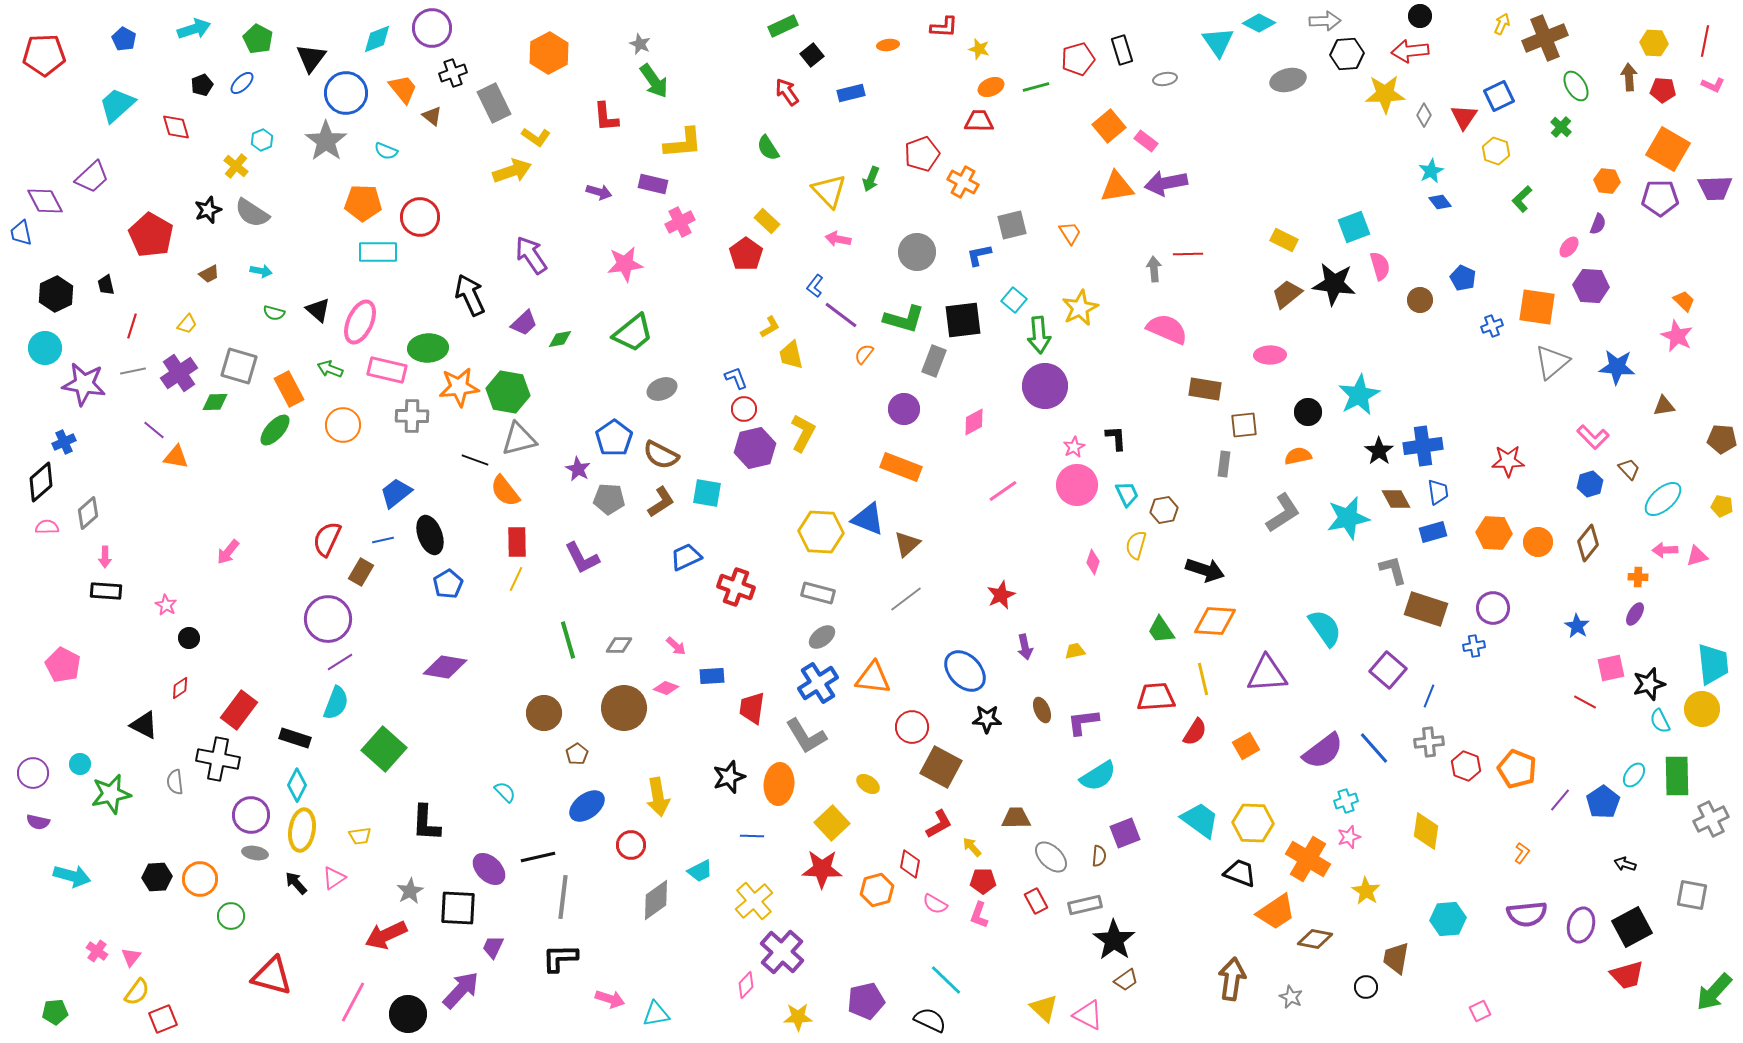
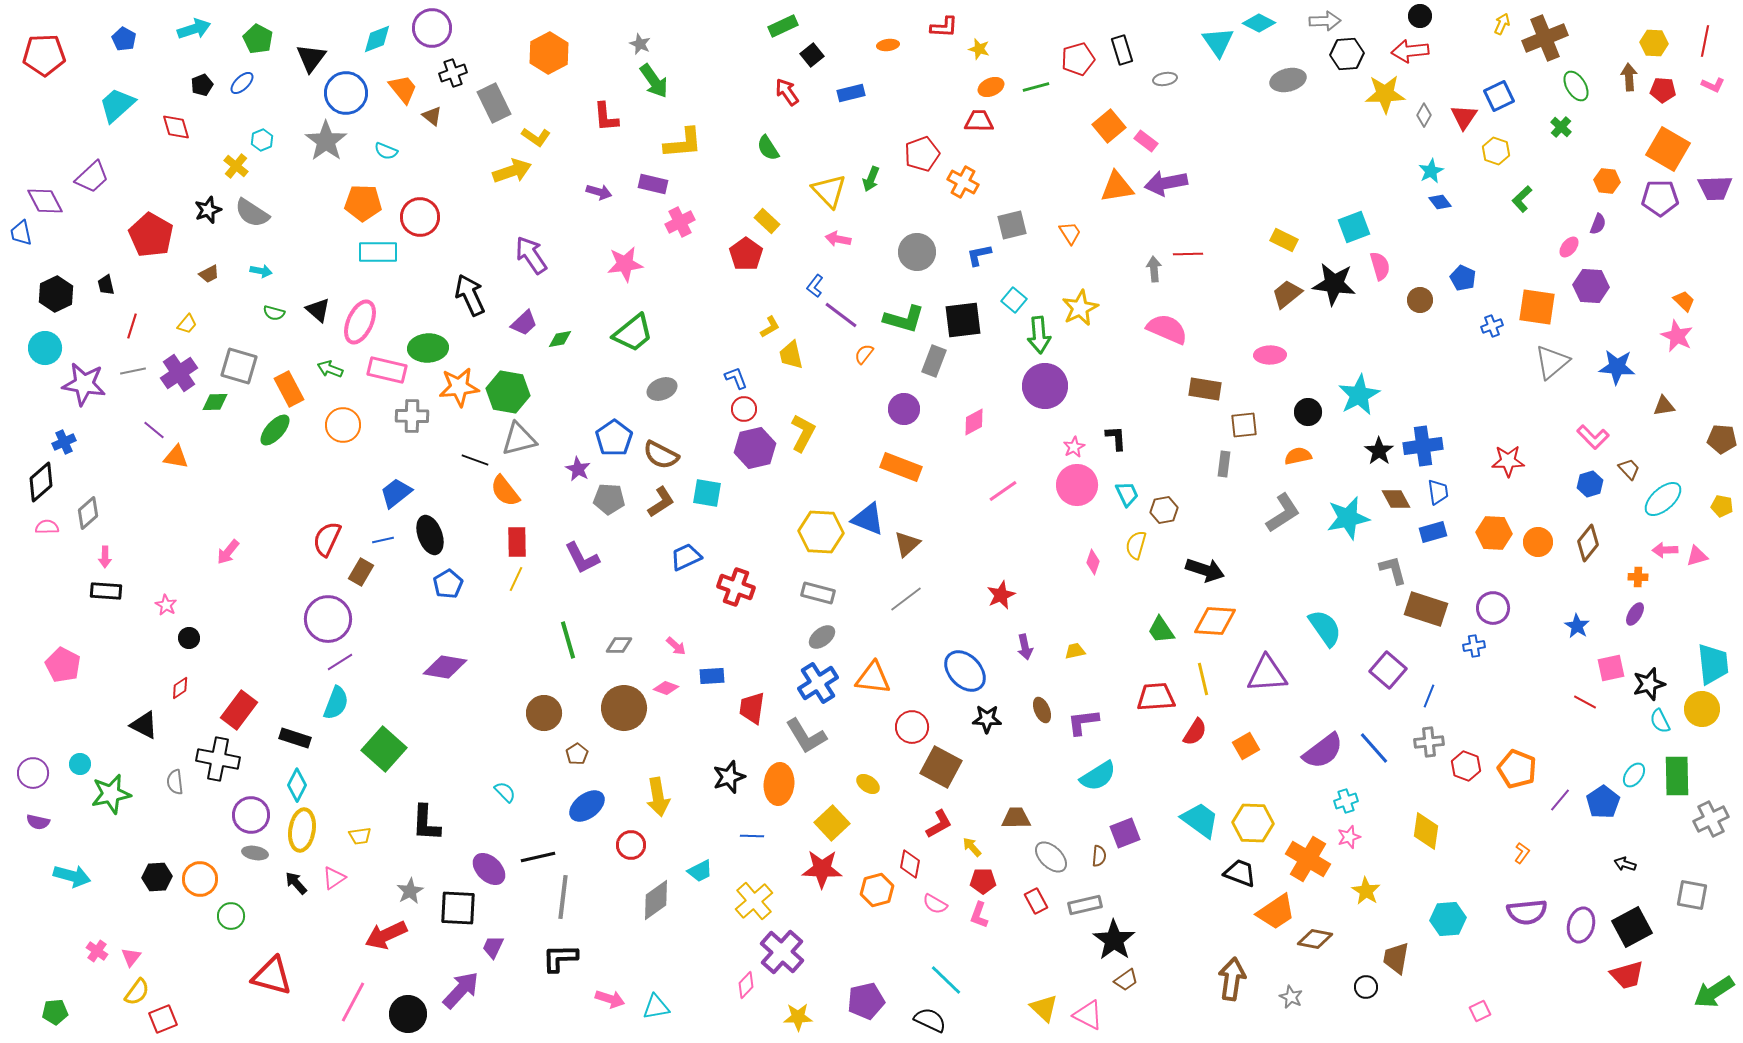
purple semicircle at (1527, 914): moved 2 px up
green arrow at (1714, 992): rotated 15 degrees clockwise
cyan triangle at (656, 1014): moved 7 px up
